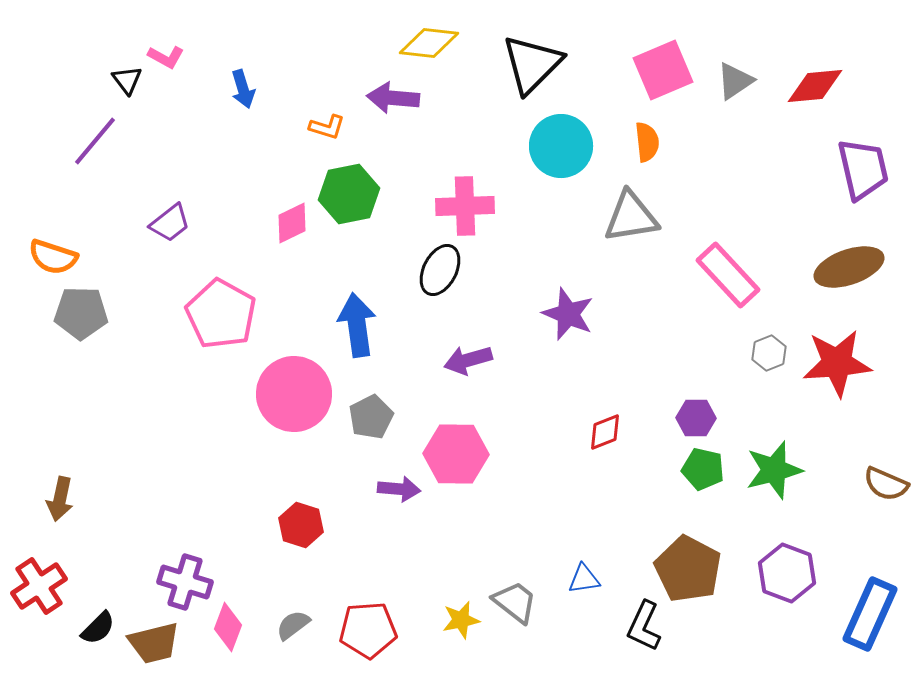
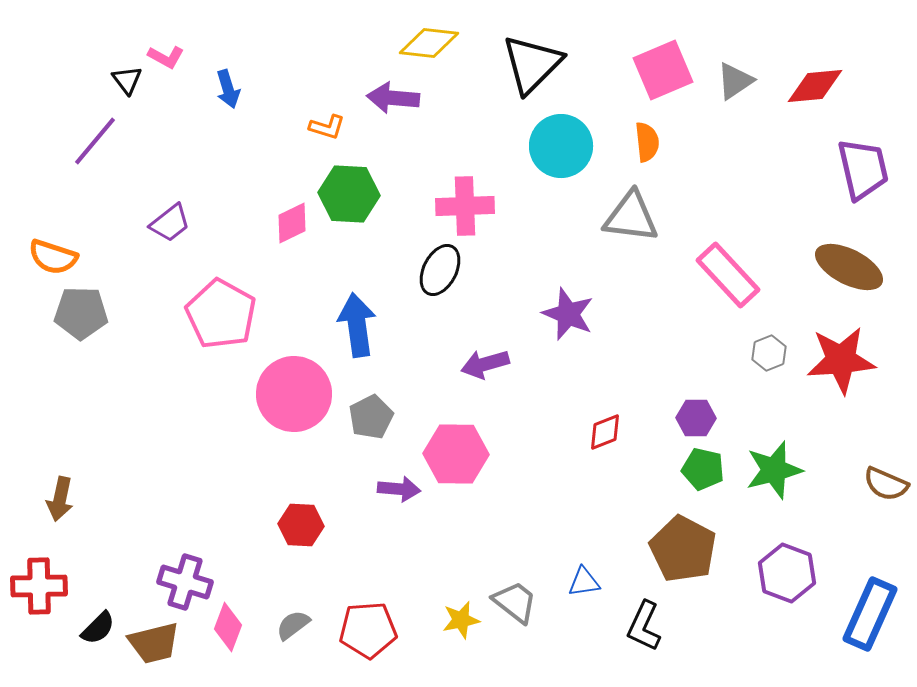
blue arrow at (243, 89): moved 15 px left
green hexagon at (349, 194): rotated 14 degrees clockwise
gray triangle at (631, 217): rotated 16 degrees clockwise
brown ellipse at (849, 267): rotated 46 degrees clockwise
purple arrow at (468, 360): moved 17 px right, 4 px down
red star at (837, 363): moved 4 px right, 3 px up
red hexagon at (301, 525): rotated 15 degrees counterclockwise
brown pentagon at (688, 569): moved 5 px left, 20 px up
blue triangle at (584, 579): moved 3 px down
red cross at (39, 586): rotated 32 degrees clockwise
